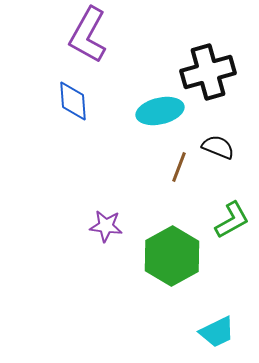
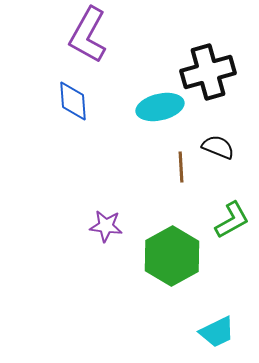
cyan ellipse: moved 4 px up
brown line: moved 2 px right; rotated 24 degrees counterclockwise
